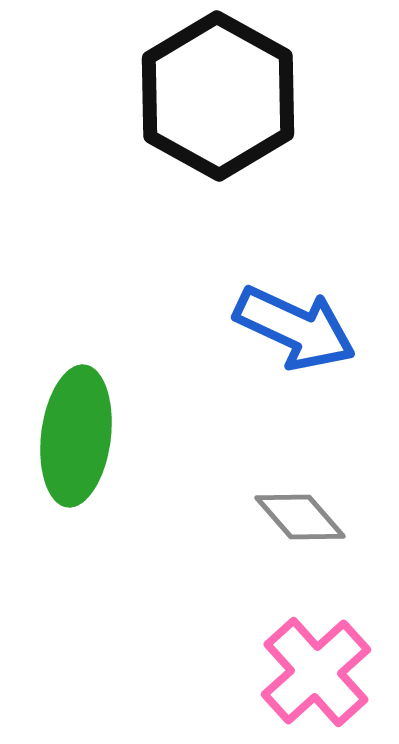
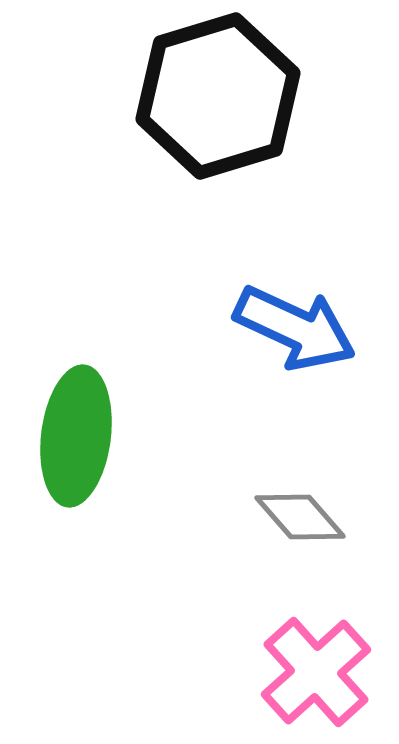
black hexagon: rotated 14 degrees clockwise
